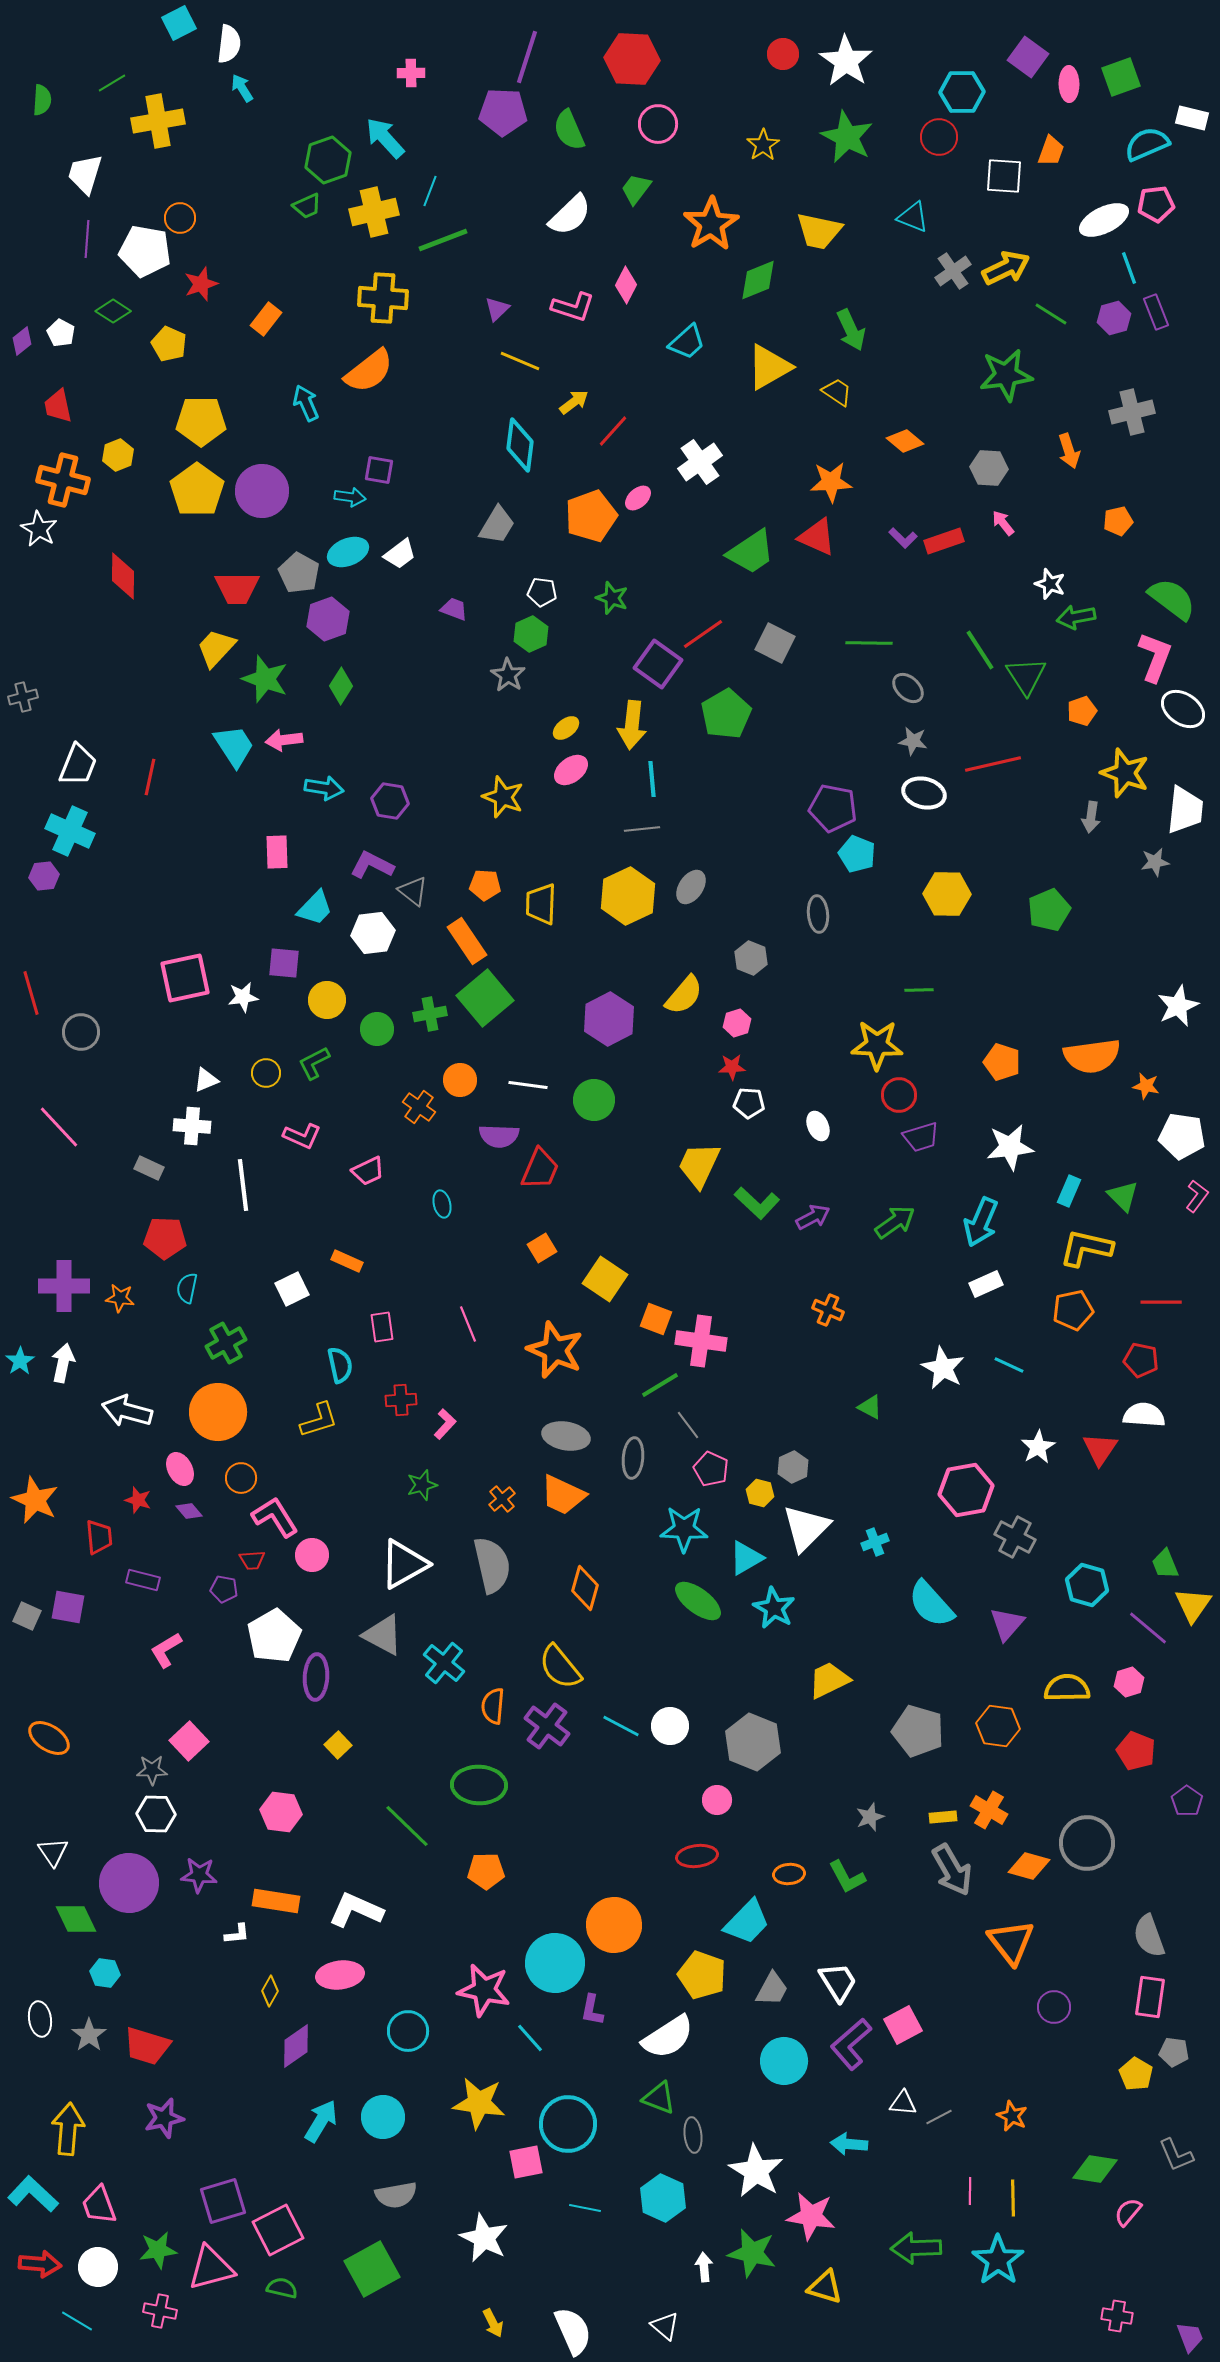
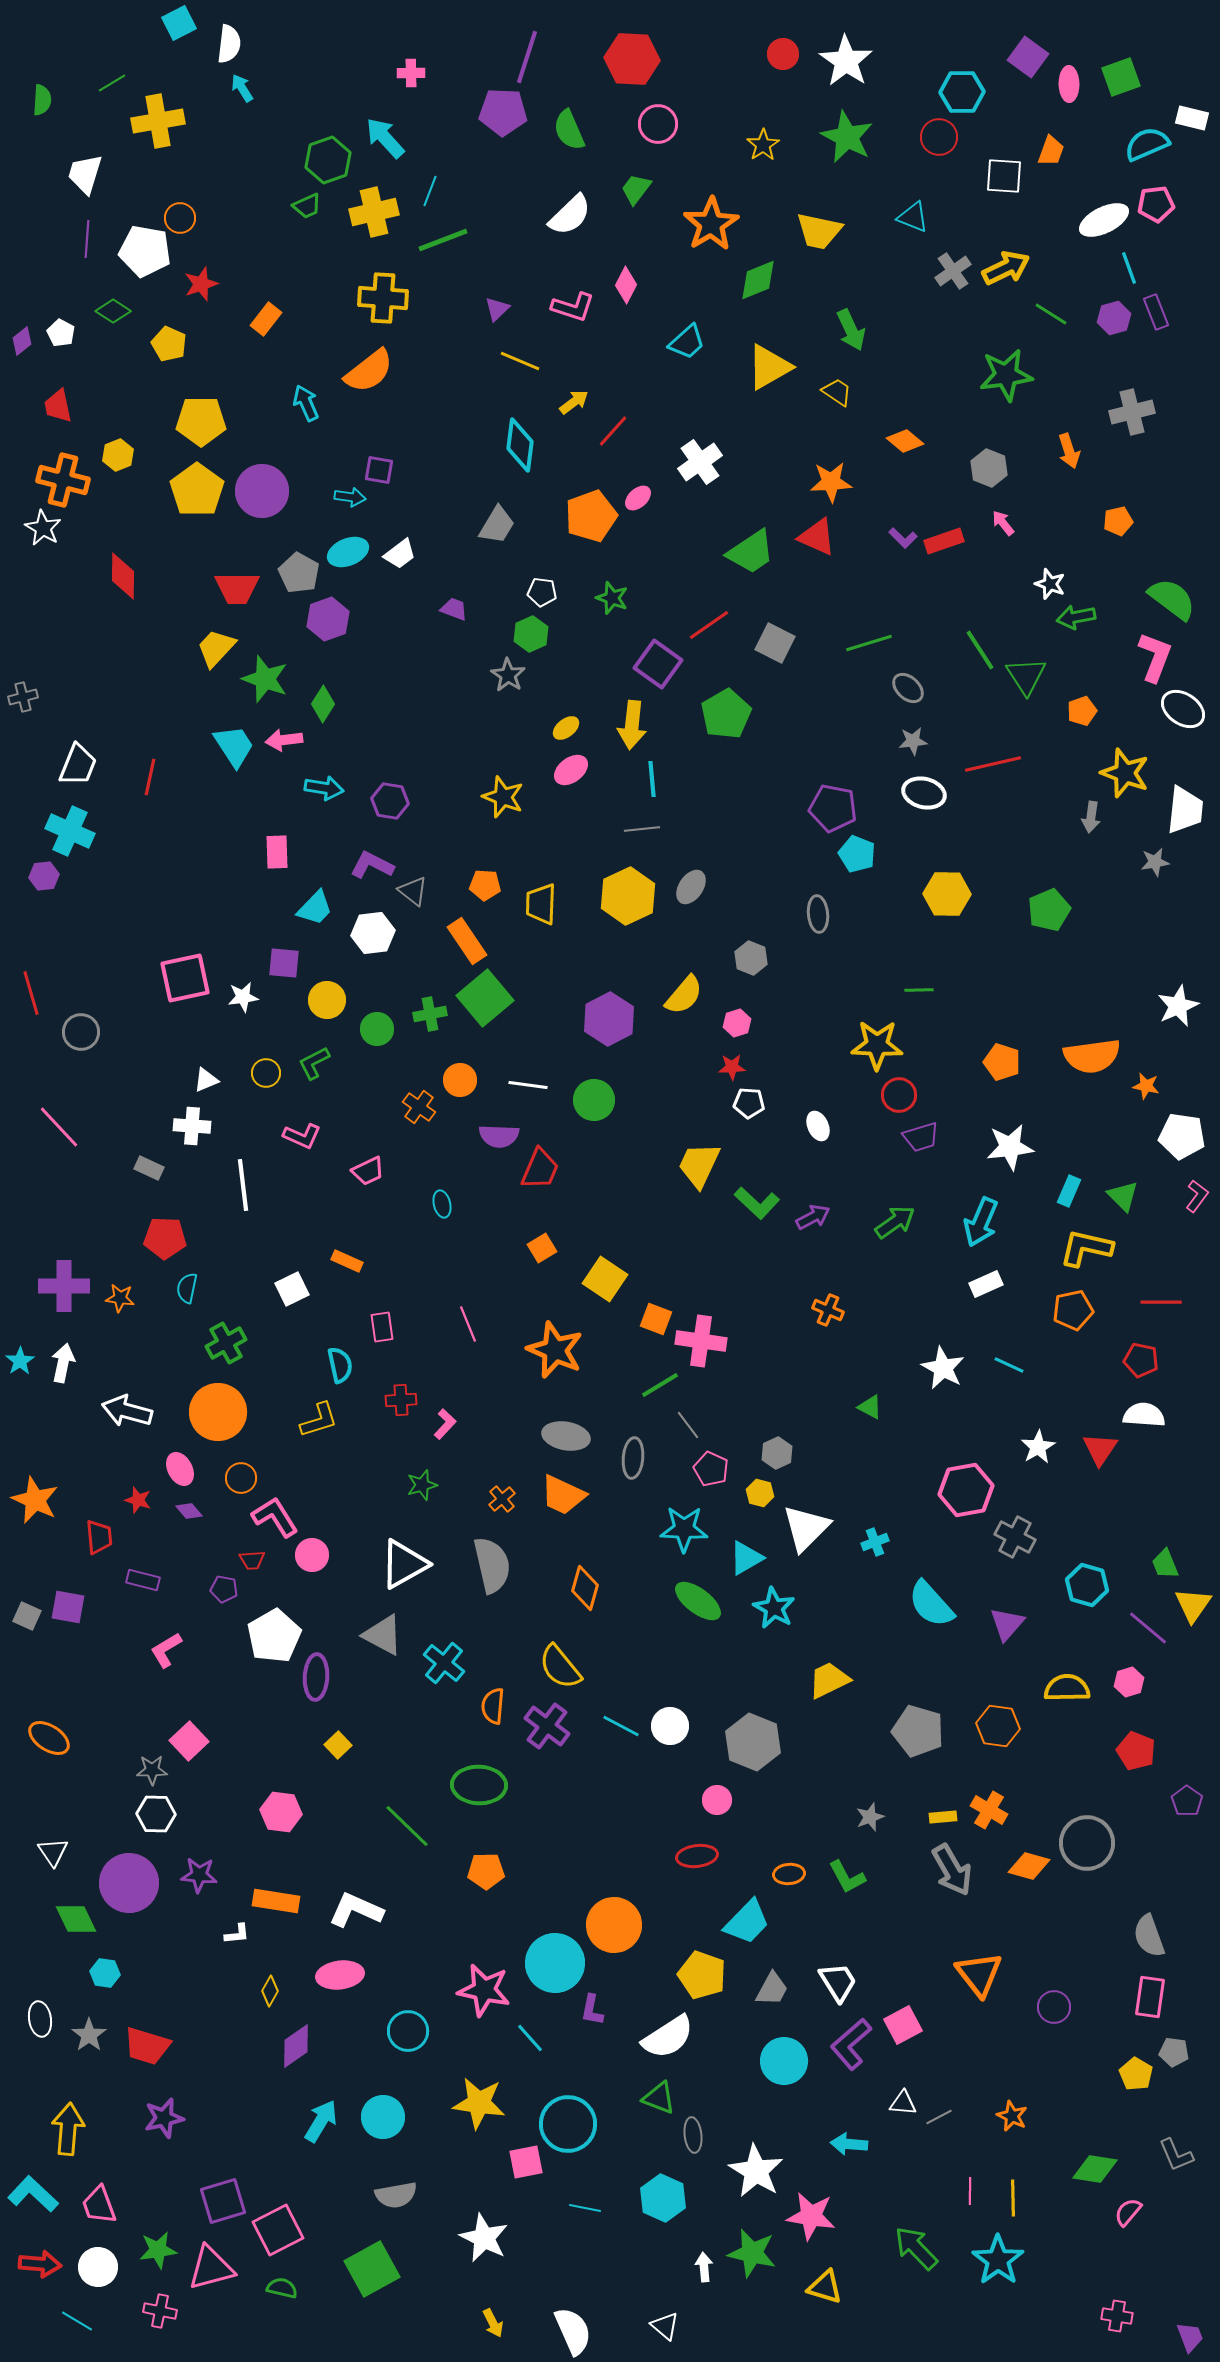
gray hexagon at (989, 468): rotated 18 degrees clockwise
white star at (39, 529): moved 4 px right, 1 px up
red line at (703, 634): moved 6 px right, 9 px up
green line at (869, 643): rotated 18 degrees counterclockwise
green diamond at (341, 686): moved 18 px left, 18 px down
gray star at (913, 741): rotated 16 degrees counterclockwise
gray hexagon at (793, 1467): moved 16 px left, 14 px up
orange triangle at (1011, 1942): moved 32 px left, 32 px down
green arrow at (916, 2248): rotated 48 degrees clockwise
